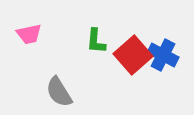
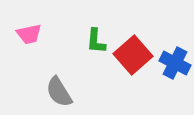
blue cross: moved 12 px right, 8 px down
